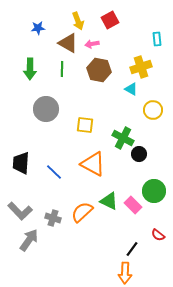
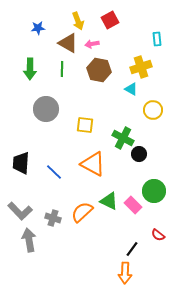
gray arrow: rotated 45 degrees counterclockwise
